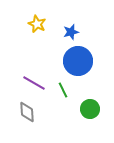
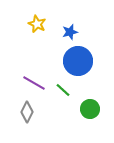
blue star: moved 1 px left
green line: rotated 21 degrees counterclockwise
gray diamond: rotated 30 degrees clockwise
